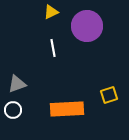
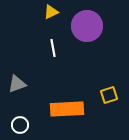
white circle: moved 7 px right, 15 px down
